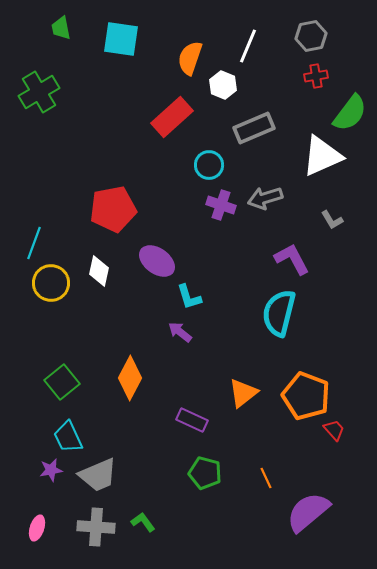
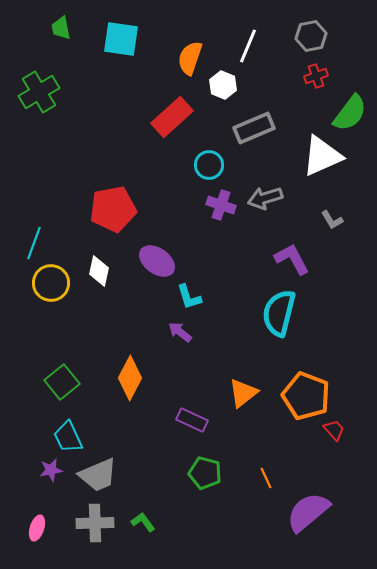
red cross: rotated 10 degrees counterclockwise
gray cross: moved 1 px left, 4 px up; rotated 6 degrees counterclockwise
